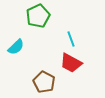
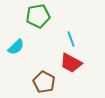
green pentagon: rotated 15 degrees clockwise
